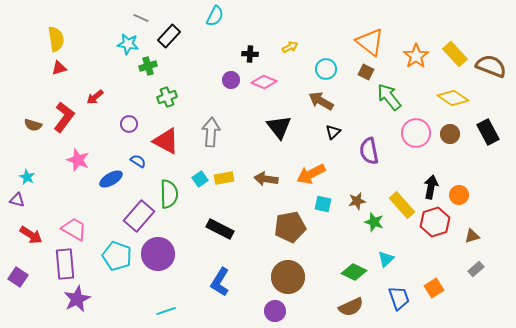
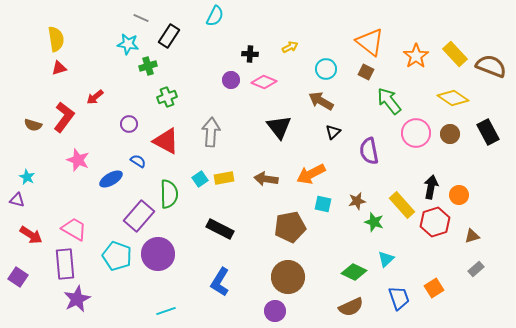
black rectangle at (169, 36): rotated 10 degrees counterclockwise
green arrow at (389, 97): moved 4 px down
